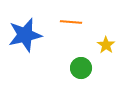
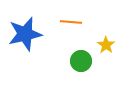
blue star: moved 1 px up
green circle: moved 7 px up
